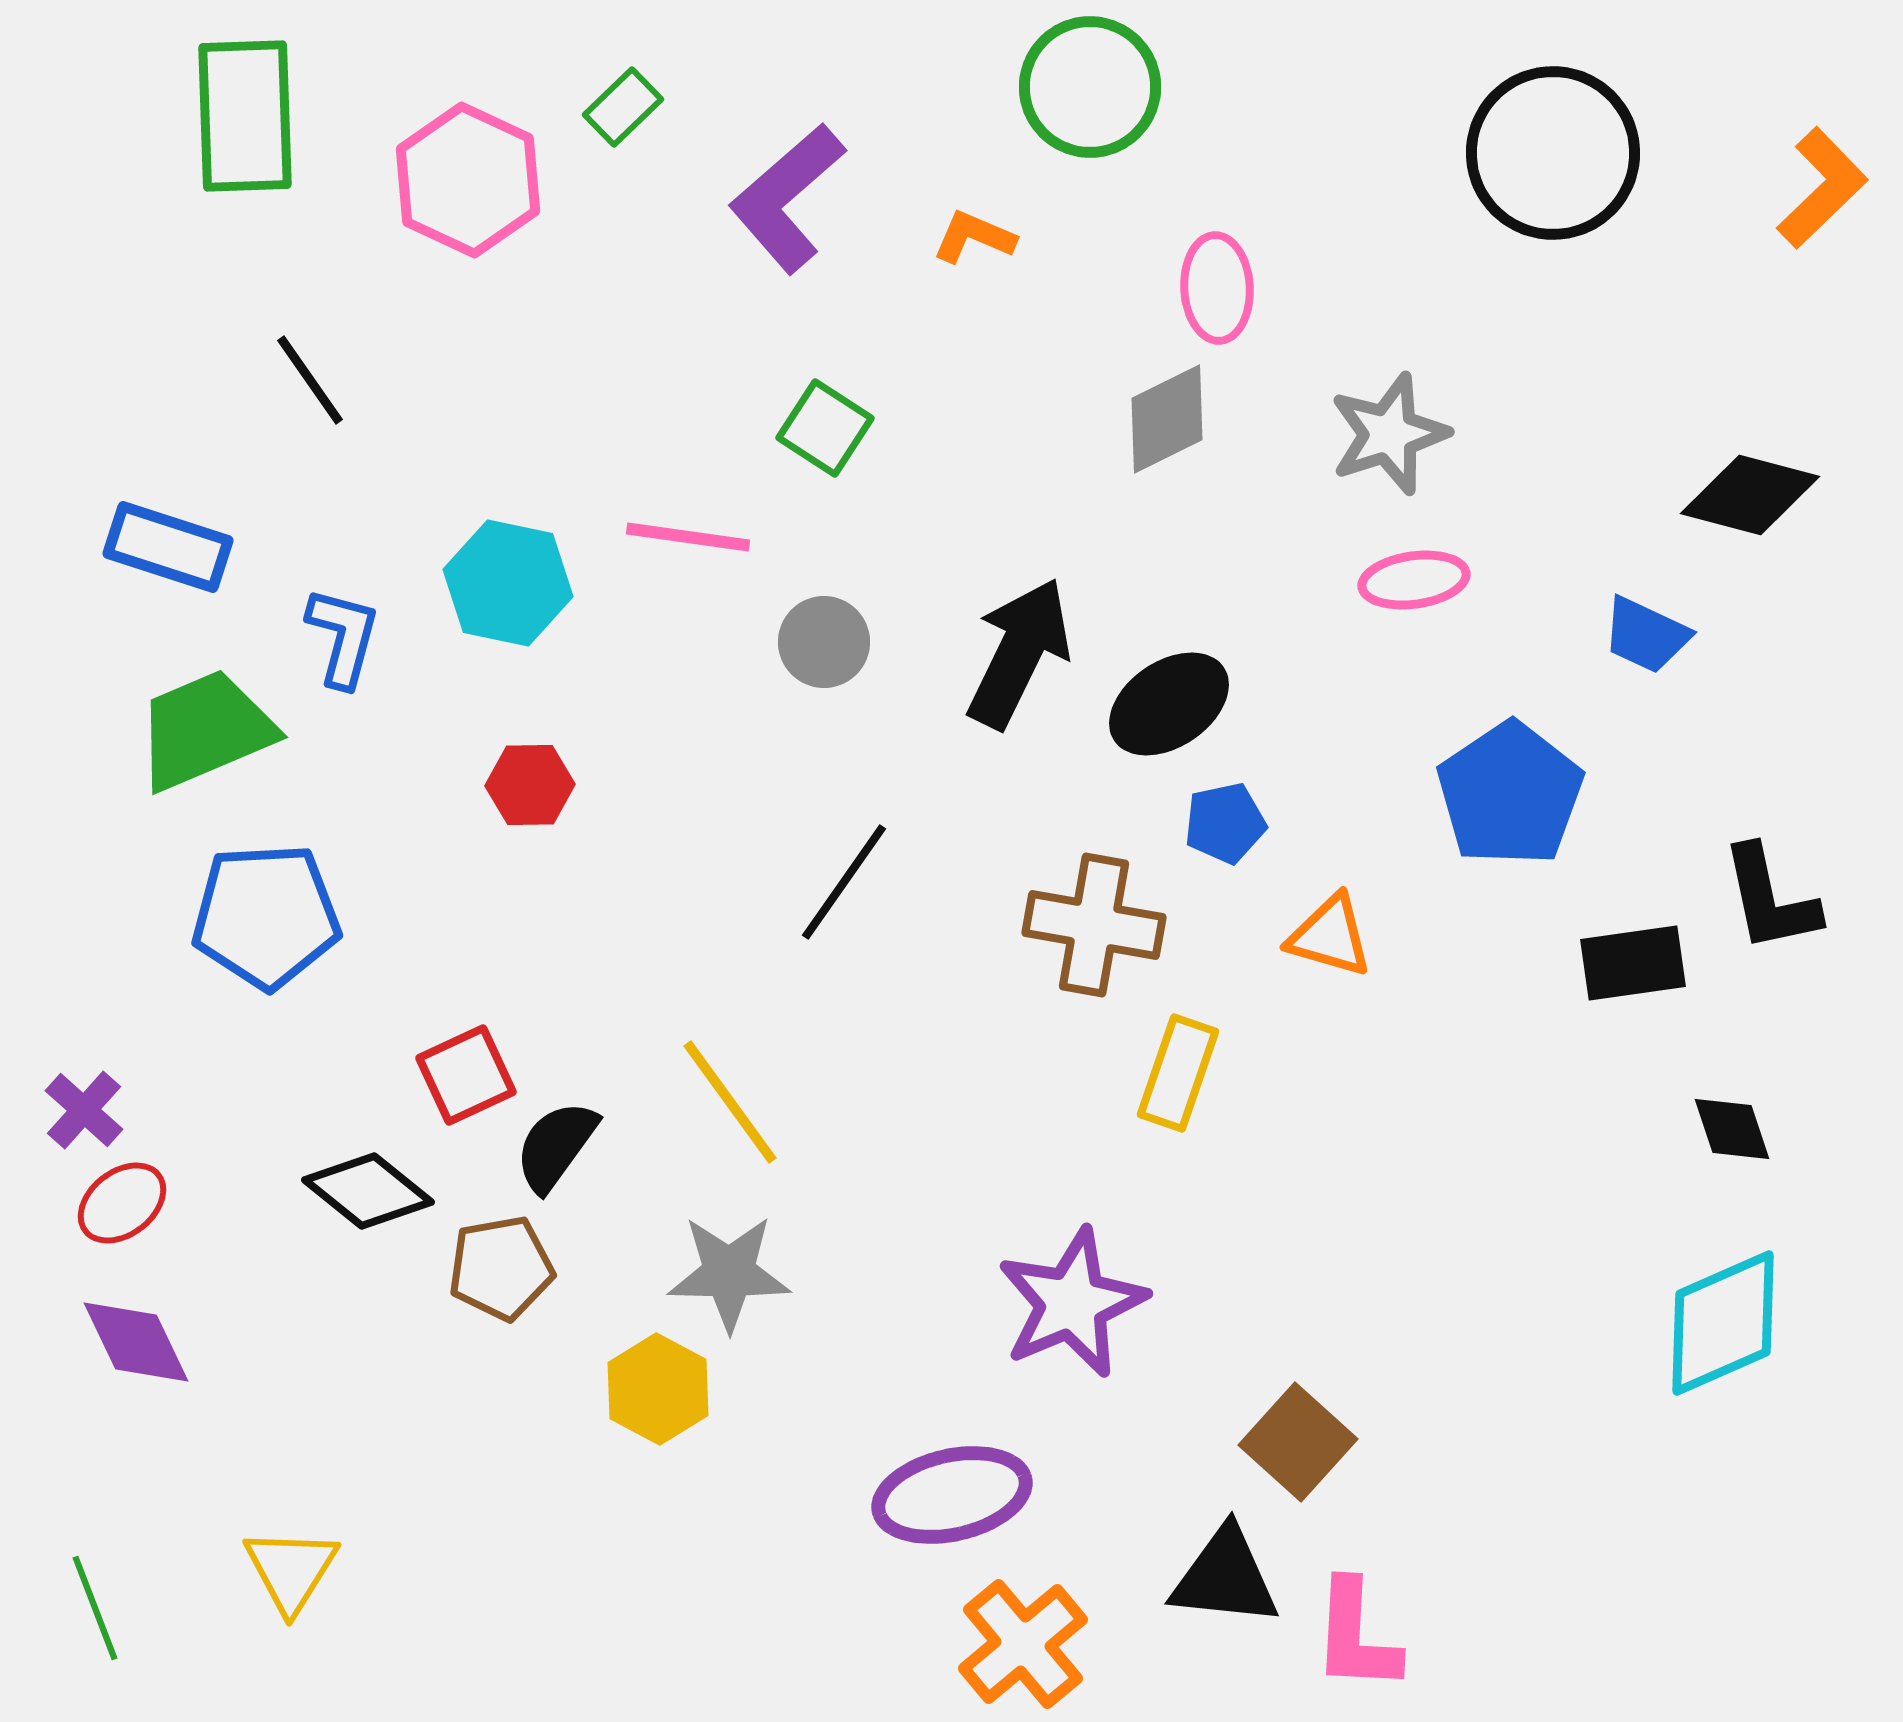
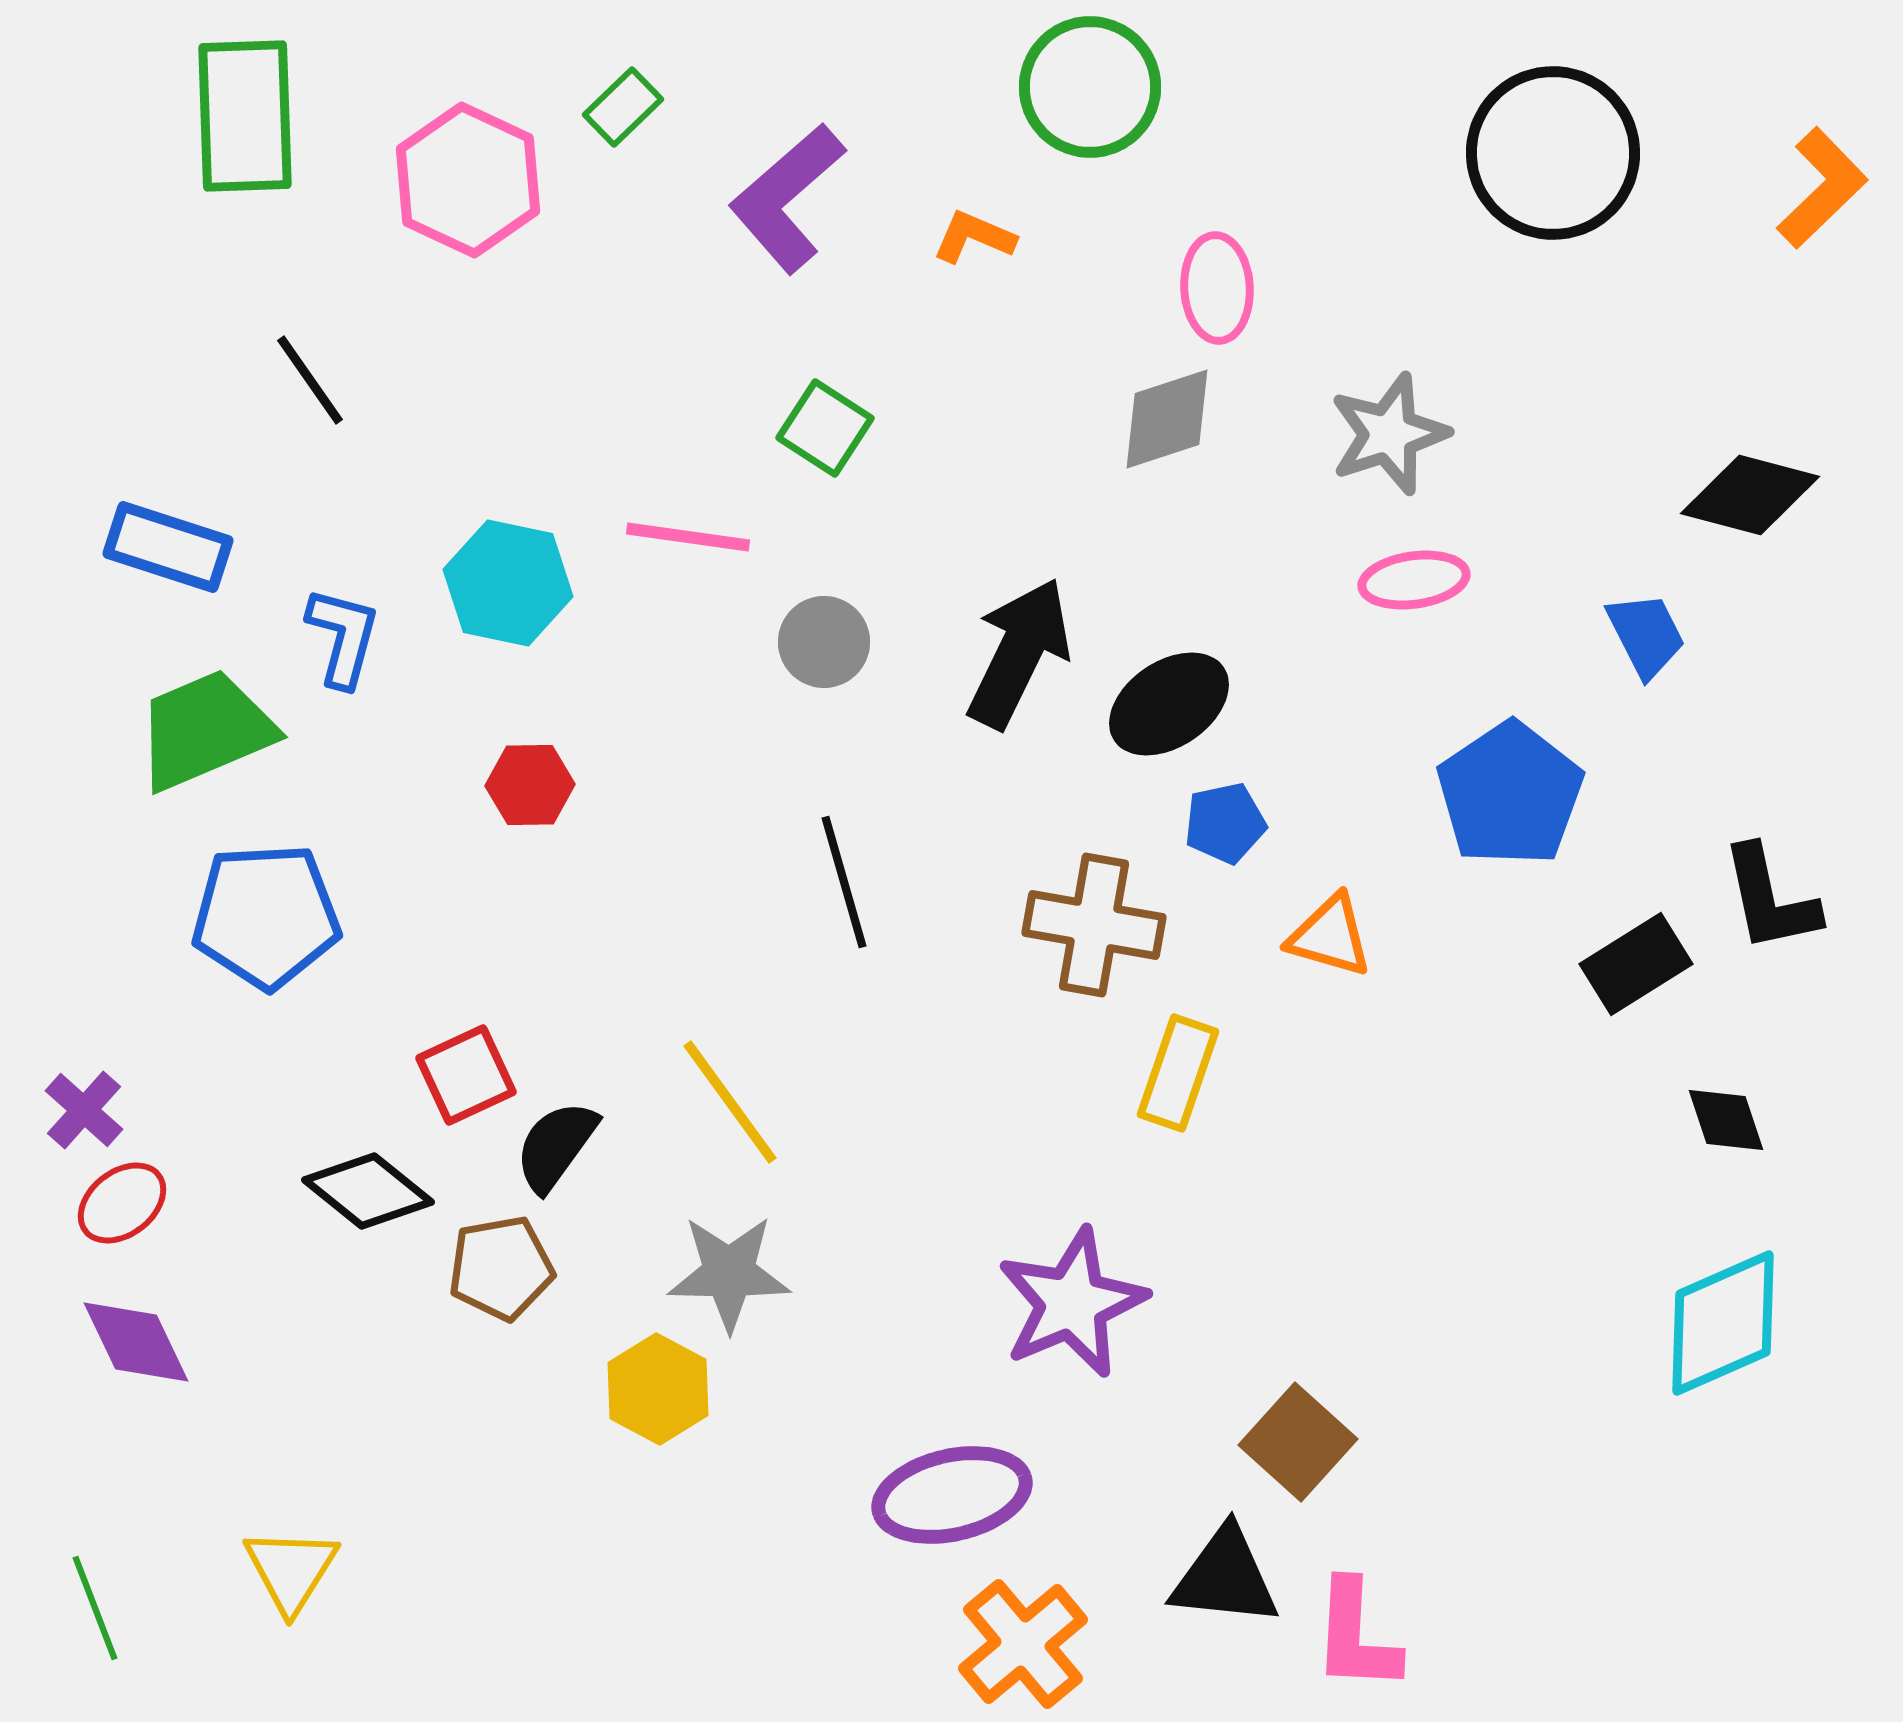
gray diamond at (1167, 419): rotated 8 degrees clockwise
blue trapezoid at (1646, 635): rotated 142 degrees counterclockwise
black line at (844, 882): rotated 51 degrees counterclockwise
black rectangle at (1633, 963): moved 3 px right, 1 px down; rotated 24 degrees counterclockwise
black diamond at (1732, 1129): moved 6 px left, 9 px up
